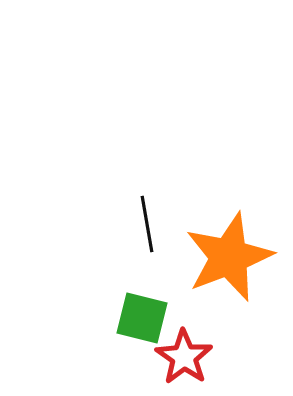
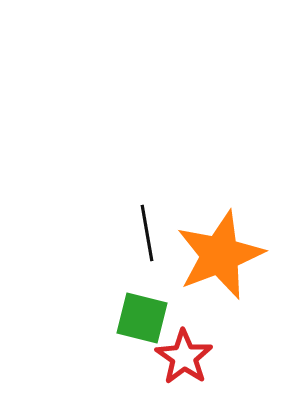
black line: moved 9 px down
orange star: moved 9 px left, 2 px up
